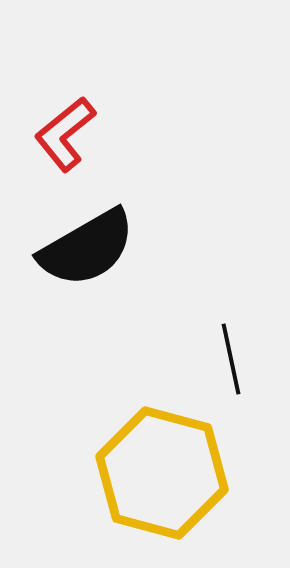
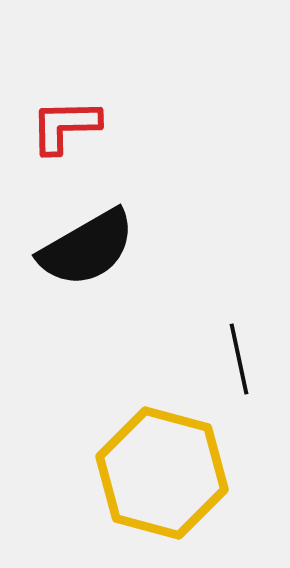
red L-shape: moved 8 px up; rotated 38 degrees clockwise
black line: moved 8 px right
